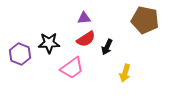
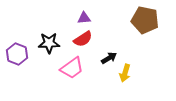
red semicircle: moved 3 px left
black arrow: moved 2 px right, 11 px down; rotated 147 degrees counterclockwise
purple hexagon: moved 3 px left
